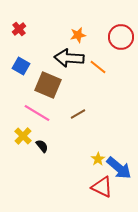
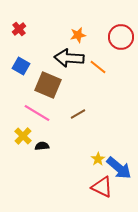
black semicircle: rotated 56 degrees counterclockwise
